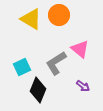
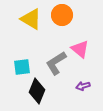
orange circle: moved 3 px right
cyan square: rotated 18 degrees clockwise
purple arrow: rotated 128 degrees clockwise
black diamond: moved 1 px left, 1 px down
